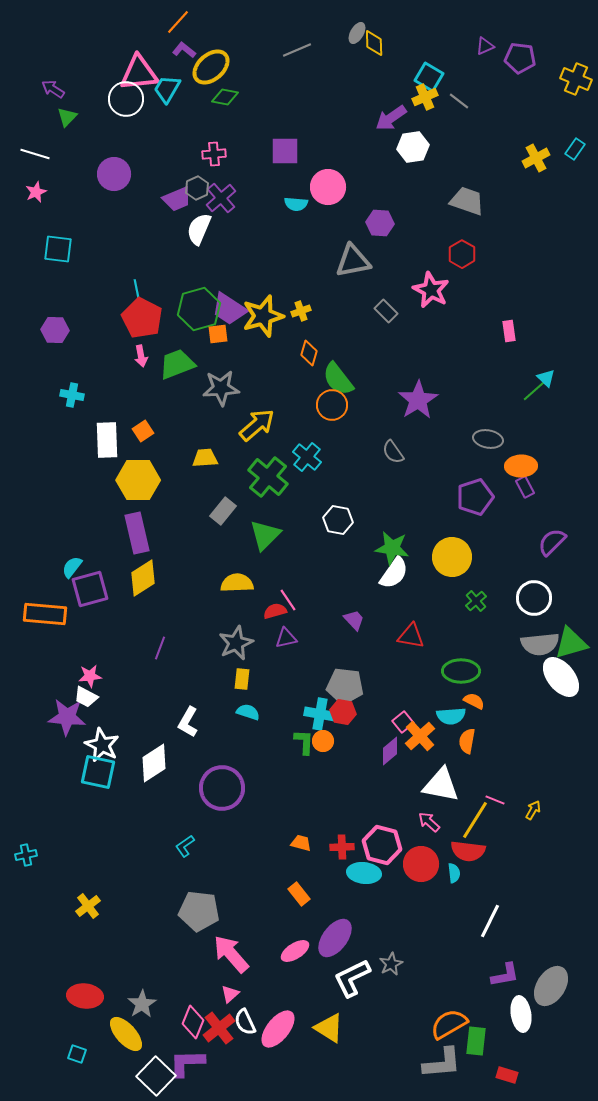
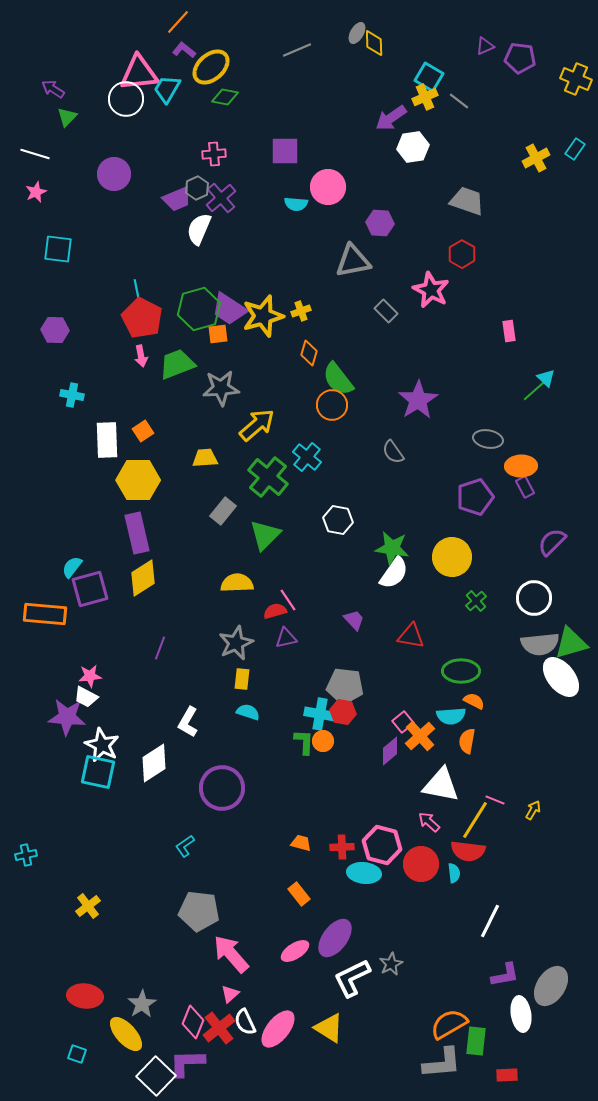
red rectangle at (507, 1075): rotated 20 degrees counterclockwise
